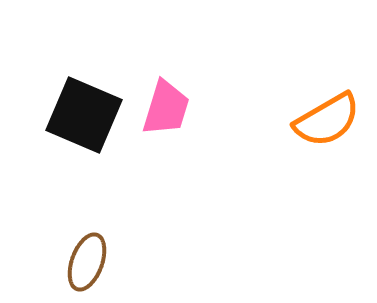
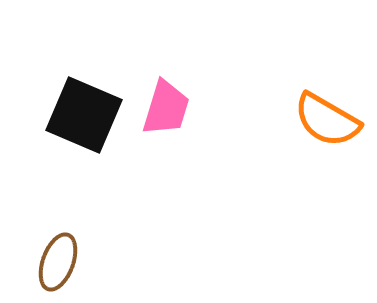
orange semicircle: rotated 60 degrees clockwise
brown ellipse: moved 29 px left
